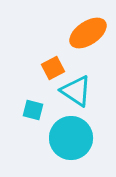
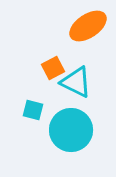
orange ellipse: moved 7 px up
cyan triangle: moved 9 px up; rotated 8 degrees counterclockwise
cyan circle: moved 8 px up
